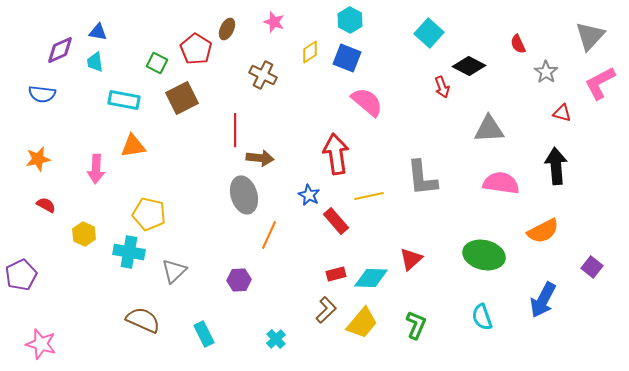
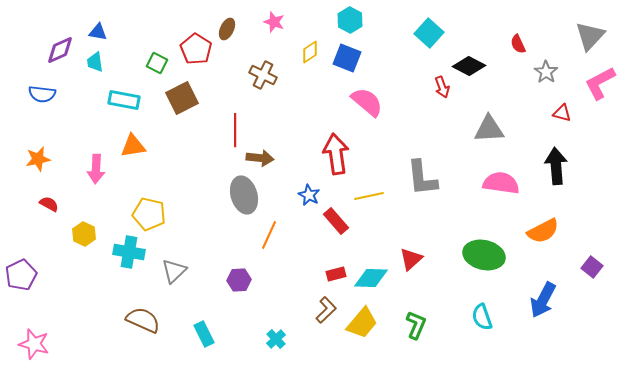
red semicircle at (46, 205): moved 3 px right, 1 px up
pink star at (41, 344): moved 7 px left
